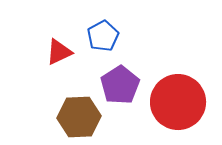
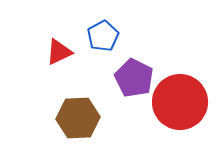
purple pentagon: moved 14 px right, 7 px up; rotated 12 degrees counterclockwise
red circle: moved 2 px right
brown hexagon: moved 1 px left, 1 px down
